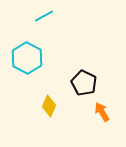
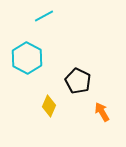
black pentagon: moved 6 px left, 2 px up
